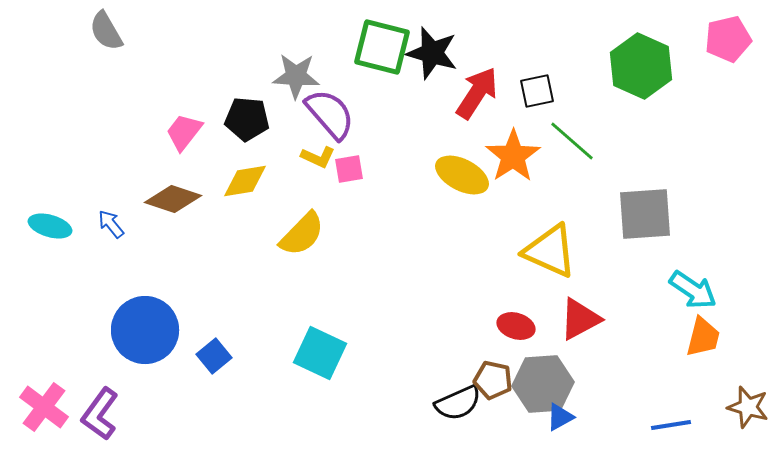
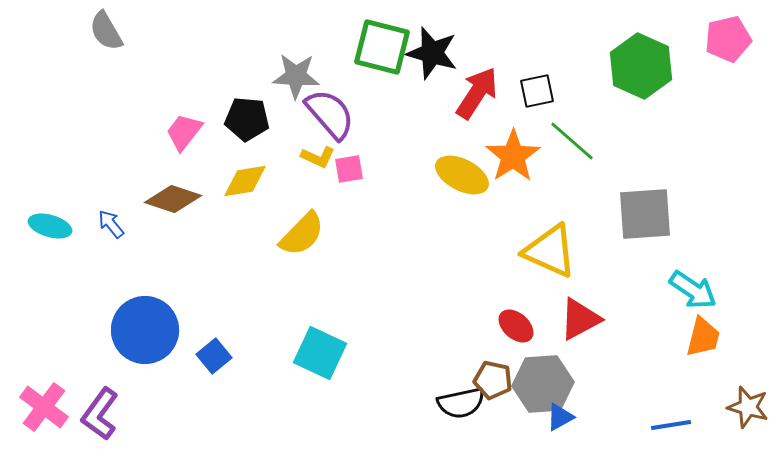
red ellipse: rotated 24 degrees clockwise
black semicircle: moved 3 px right; rotated 12 degrees clockwise
